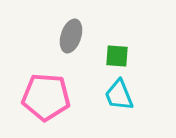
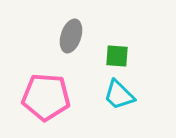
cyan trapezoid: rotated 24 degrees counterclockwise
